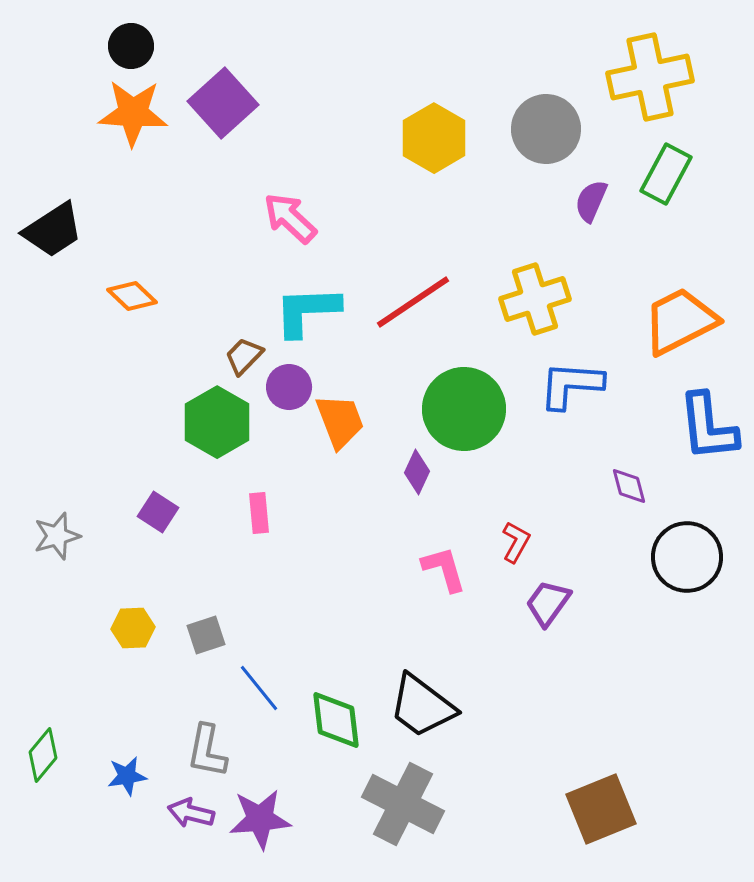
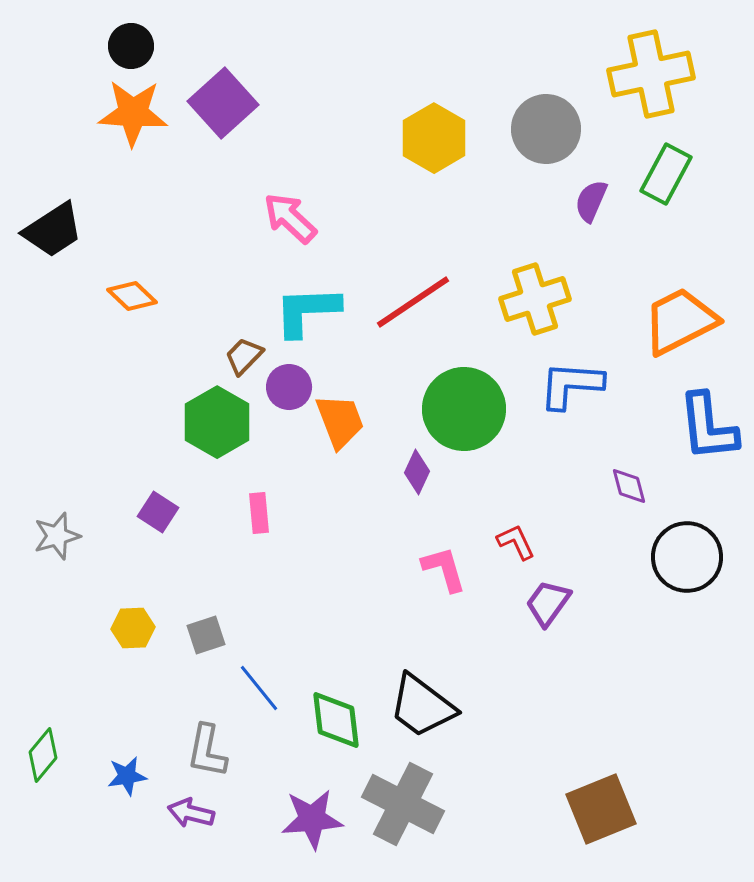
yellow cross at (650, 77): moved 1 px right, 3 px up
red L-shape at (516, 542): rotated 54 degrees counterclockwise
purple star at (260, 819): moved 52 px right
